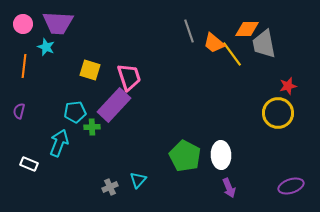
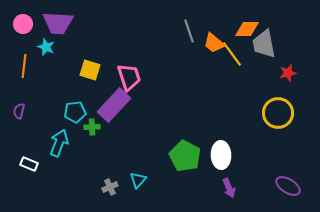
red star: moved 13 px up
purple ellipse: moved 3 px left; rotated 50 degrees clockwise
